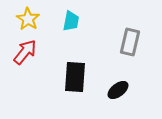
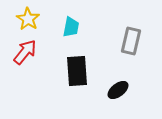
cyan trapezoid: moved 6 px down
gray rectangle: moved 1 px right, 1 px up
black rectangle: moved 2 px right, 6 px up; rotated 8 degrees counterclockwise
